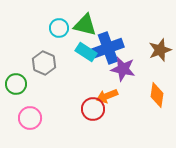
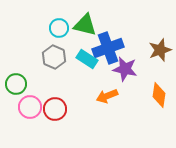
cyan rectangle: moved 1 px right, 7 px down
gray hexagon: moved 10 px right, 6 px up
purple star: moved 2 px right
orange diamond: moved 2 px right
red circle: moved 38 px left
pink circle: moved 11 px up
